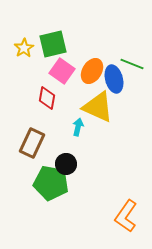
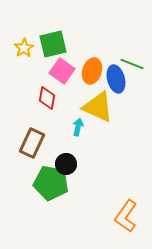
orange ellipse: rotated 15 degrees counterclockwise
blue ellipse: moved 2 px right
